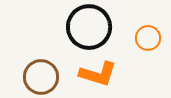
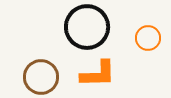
black circle: moved 2 px left
orange L-shape: rotated 18 degrees counterclockwise
